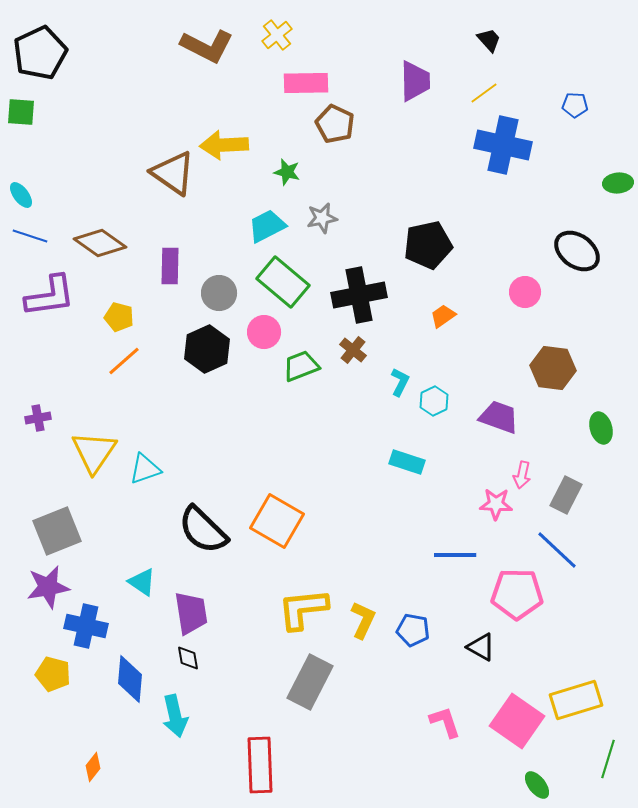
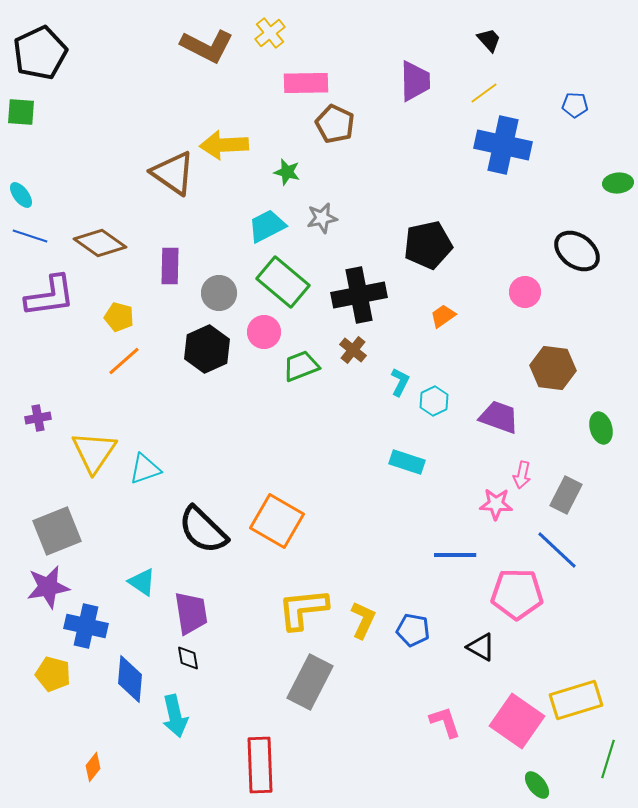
yellow cross at (277, 35): moved 7 px left, 2 px up
